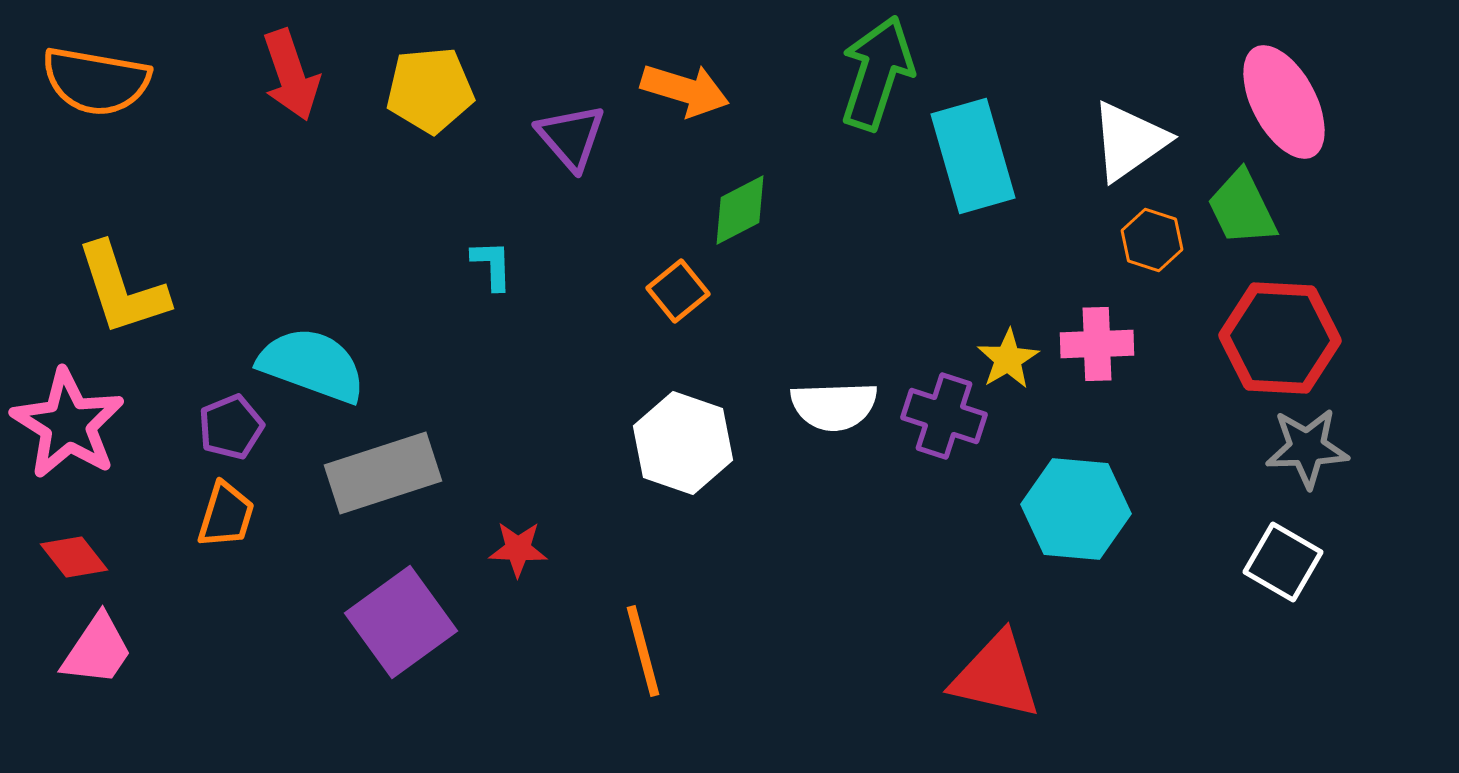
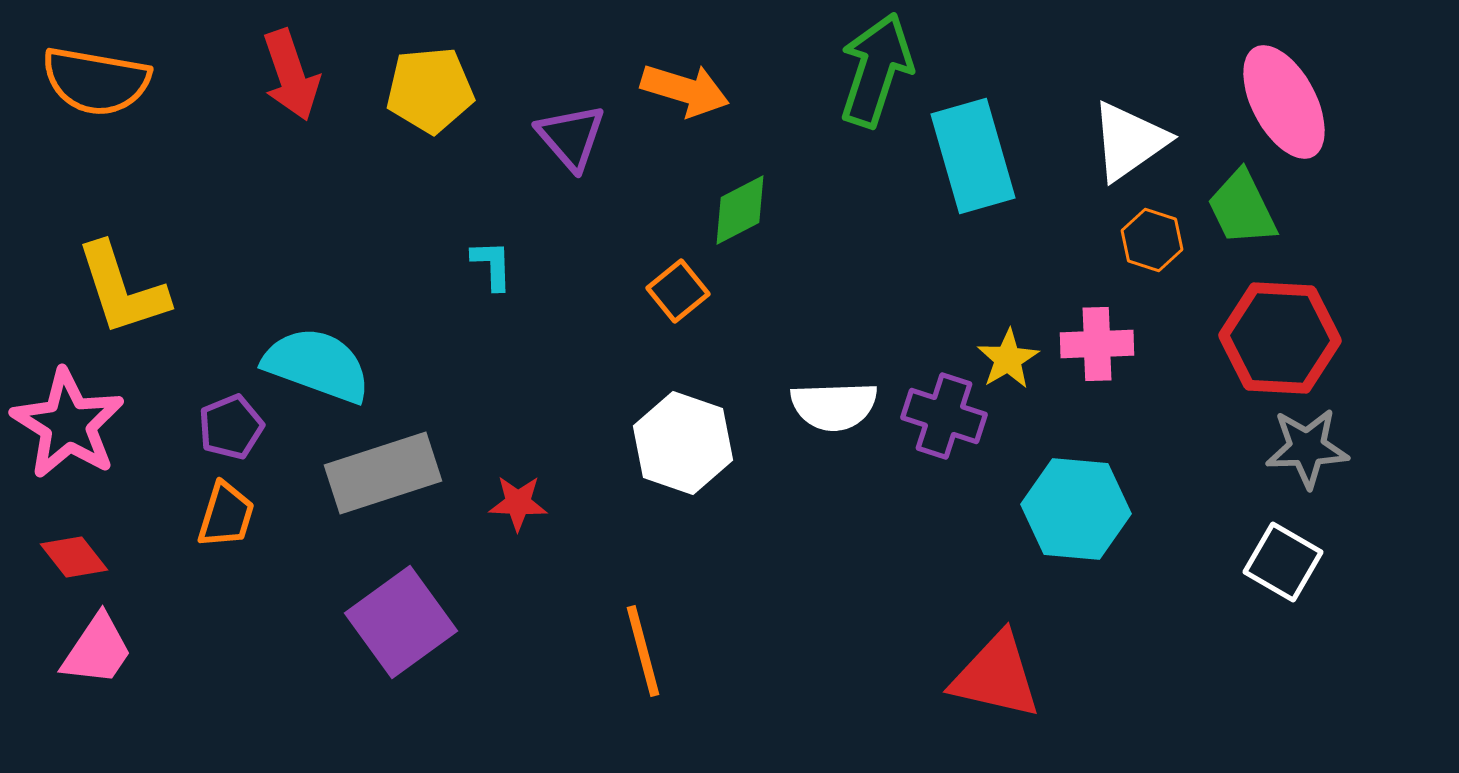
green arrow: moved 1 px left, 3 px up
cyan semicircle: moved 5 px right
red star: moved 46 px up
